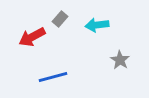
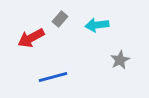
red arrow: moved 1 px left, 1 px down
gray star: rotated 12 degrees clockwise
